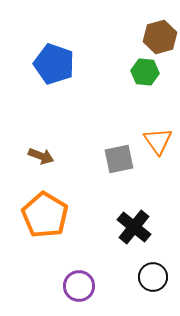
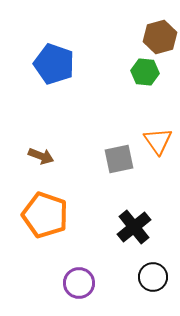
orange pentagon: rotated 12 degrees counterclockwise
black cross: rotated 12 degrees clockwise
purple circle: moved 3 px up
